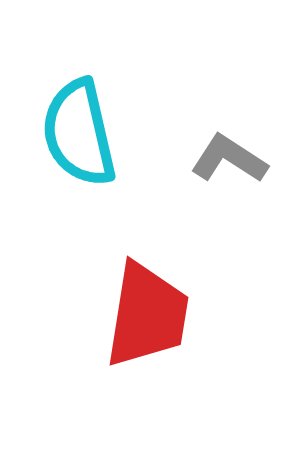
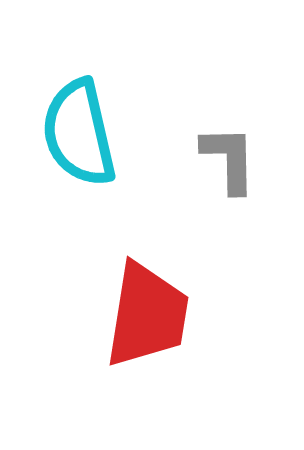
gray L-shape: rotated 56 degrees clockwise
